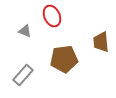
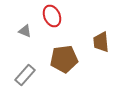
gray rectangle: moved 2 px right
